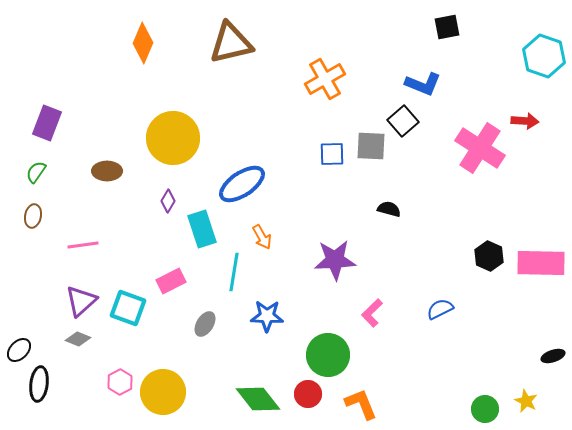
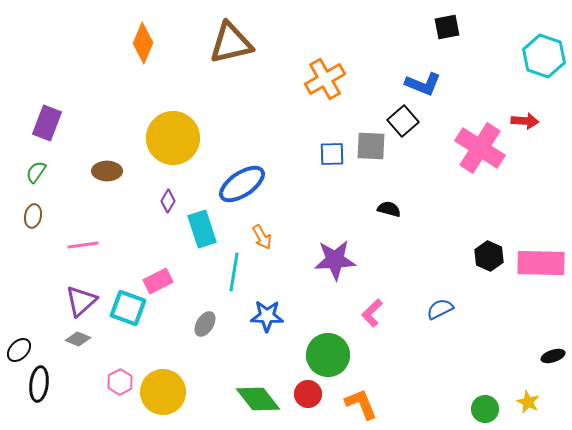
pink rectangle at (171, 281): moved 13 px left
yellow star at (526, 401): moved 2 px right, 1 px down
